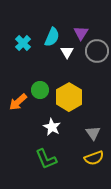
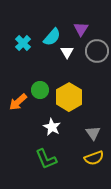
purple triangle: moved 4 px up
cyan semicircle: rotated 18 degrees clockwise
